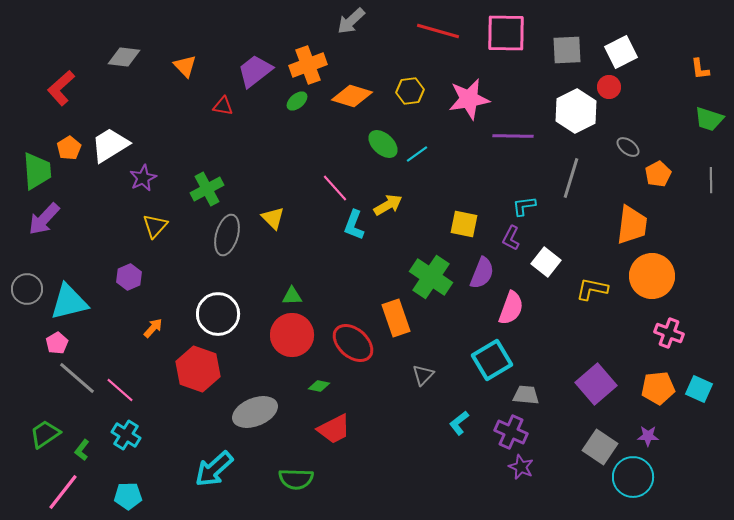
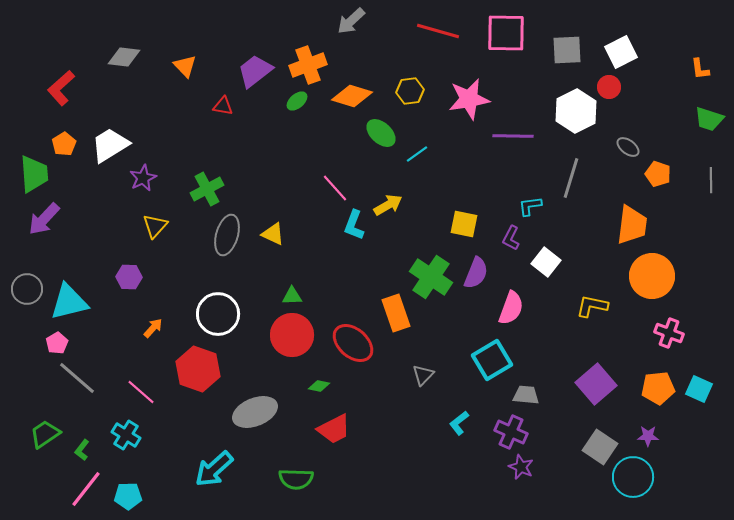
green ellipse at (383, 144): moved 2 px left, 11 px up
orange pentagon at (69, 148): moved 5 px left, 4 px up
green trapezoid at (37, 171): moved 3 px left, 3 px down
orange pentagon at (658, 174): rotated 25 degrees counterclockwise
cyan L-shape at (524, 206): moved 6 px right
yellow triangle at (273, 218): moved 16 px down; rotated 20 degrees counterclockwise
purple semicircle at (482, 273): moved 6 px left
purple hexagon at (129, 277): rotated 25 degrees clockwise
yellow L-shape at (592, 289): moved 17 px down
orange rectangle at (396, 318): moved 5 px up
pink line at (120, 390): moved 21 px right, 2 px down
pink line at (63, 492): moved 23 px right, 3 px up
